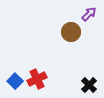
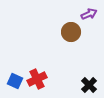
purple arrow: rotated 21 degrees clockwise
blue square: rotated 21 degrees counterclockwise
